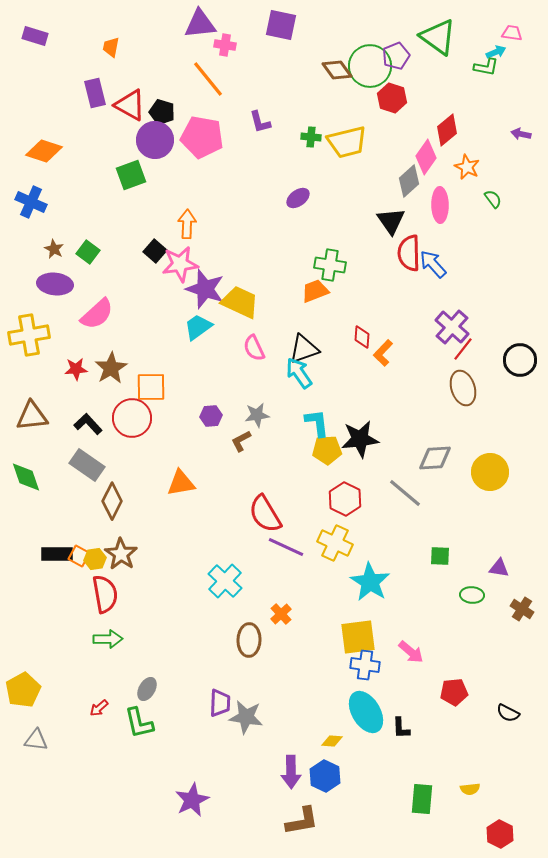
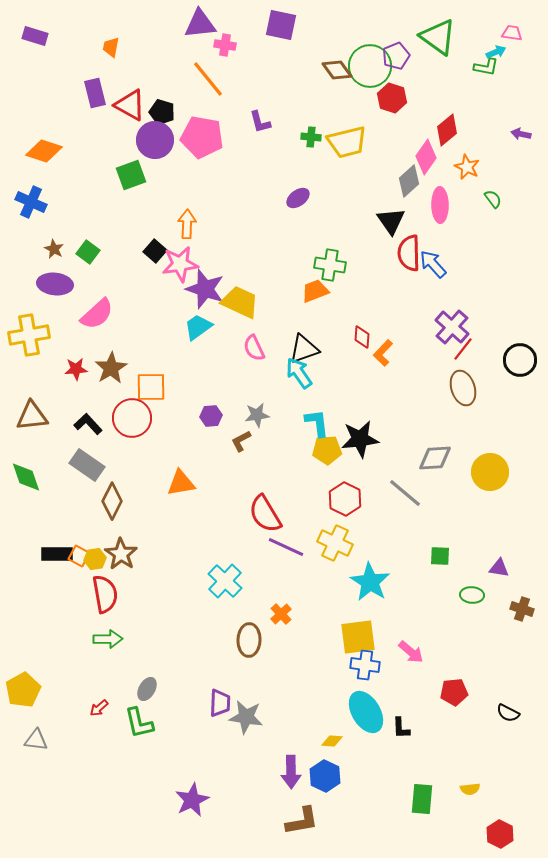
brown cross at (522, 609): rotated 15 degrees counterclockwise
